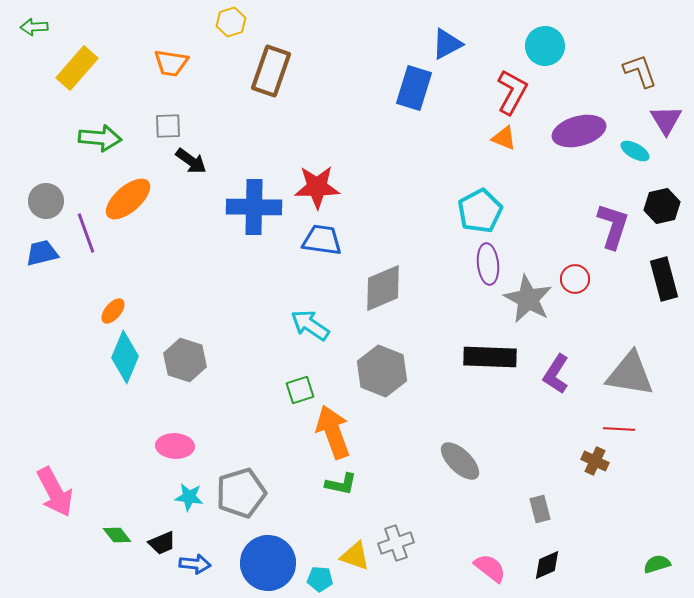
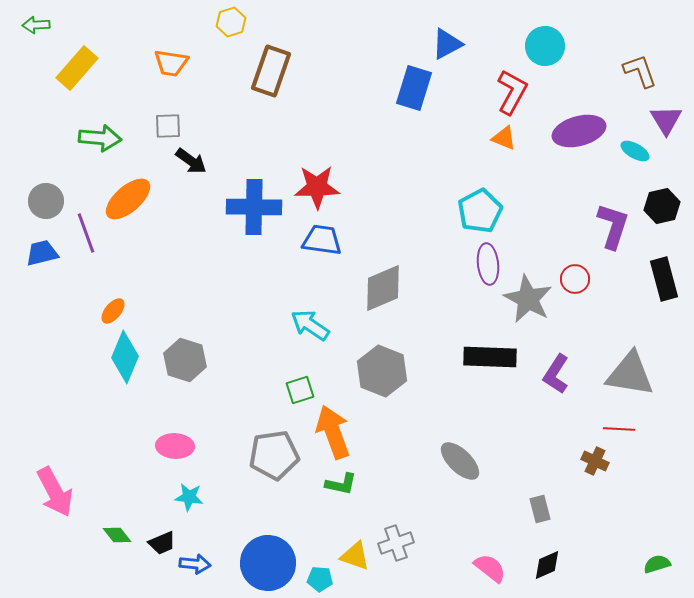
green arrow at (34, 27): moved 2 px right, 2 px up
gray pentagon at (241, 493): moved 33 px right, 38 px up; rotated 9 degrees clockwise
